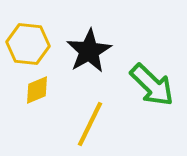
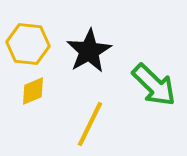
green arrow: moved 2 px right
yellow diamond: moved 4 px left, 1 px down
